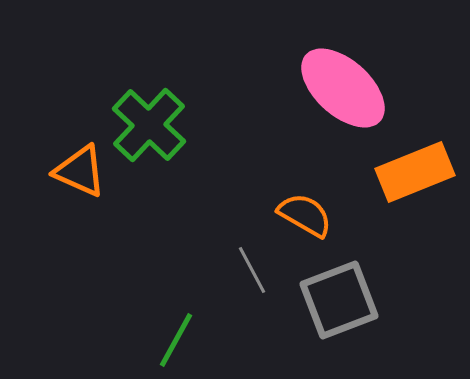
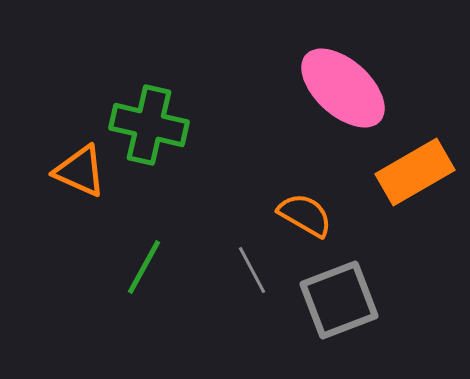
green cross: rotated 30 degrees counterclockwise
orange rectangle: rotated 8 degrees counterclockwise
green line: moved 32 px left, 73 px up
